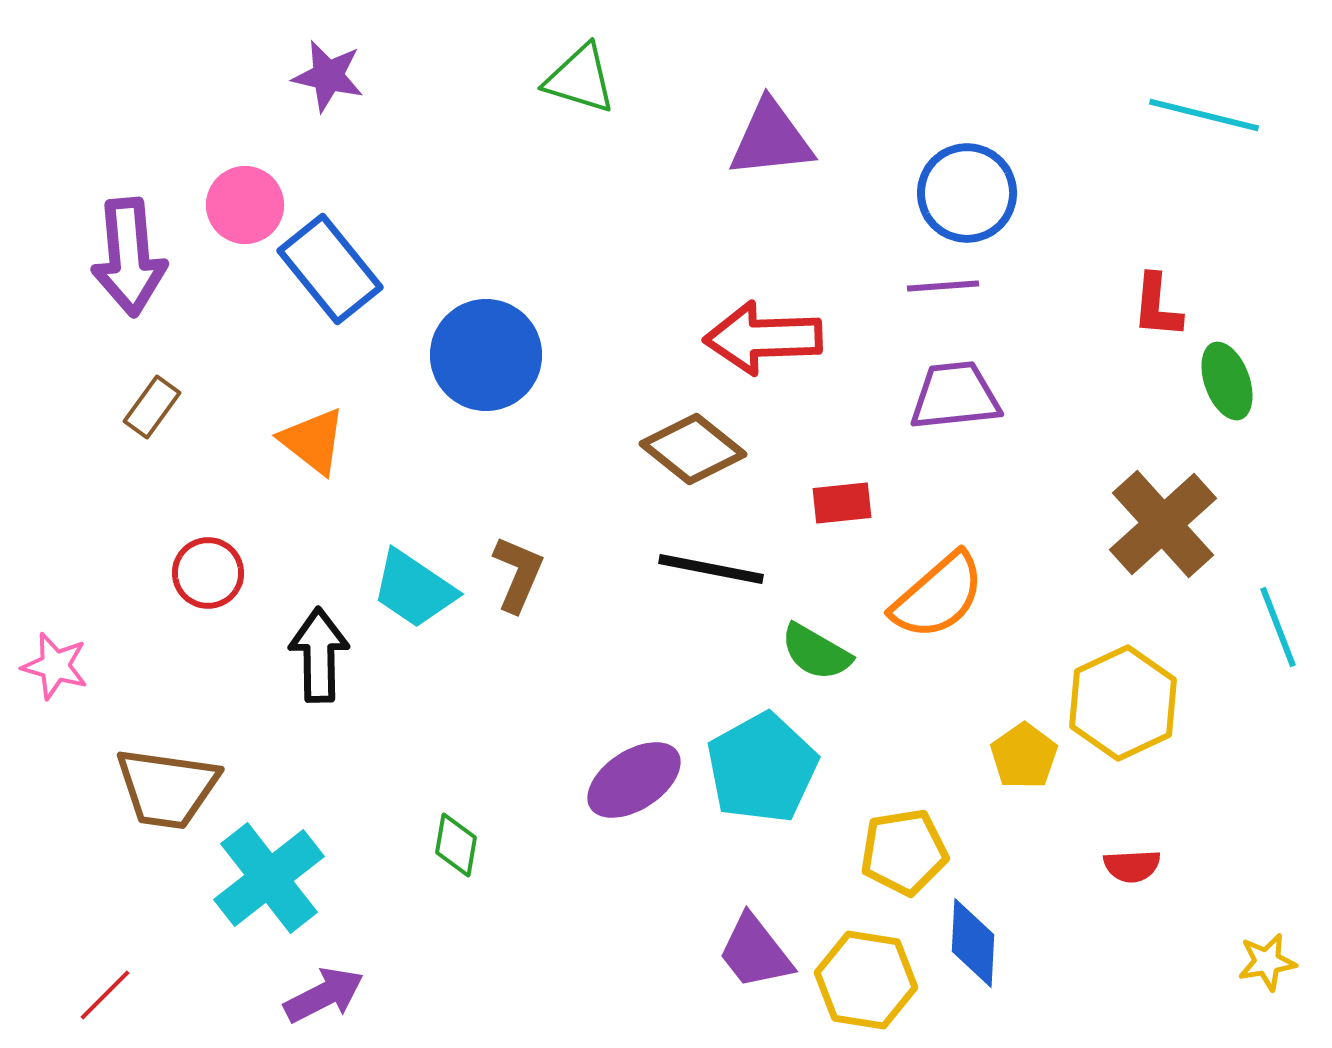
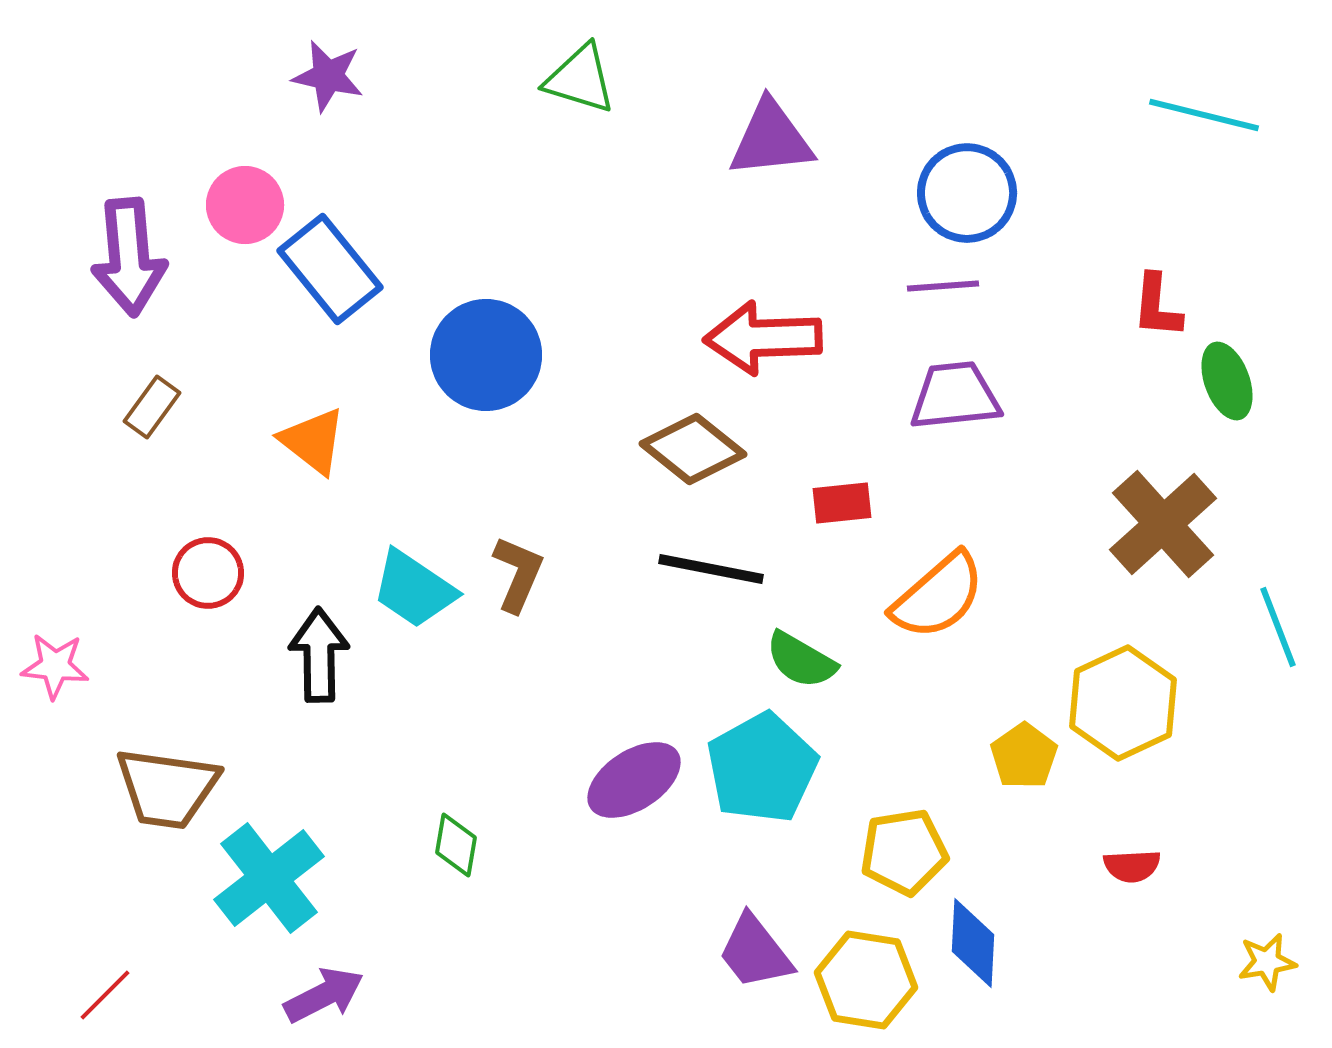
green semicircle at (816, 652): moved 15 px left, 8 px down
pink star at (55, 666): rotated 10 degrees counterclockwise
